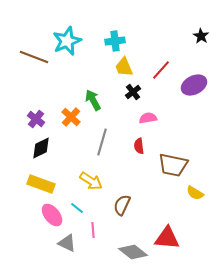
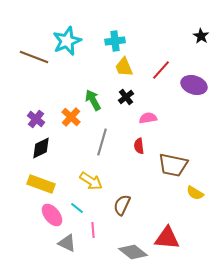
purple ellipse: rotated 45 degrees clockwise
black cross: moved 7 px left, 5 px down
